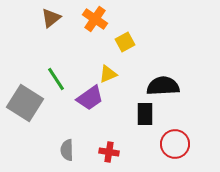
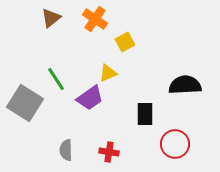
yellow triangle: moved 1 px up
black semicircle: moved 22 px right, 1 px up
gray semicircle: moved 1 px left
